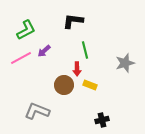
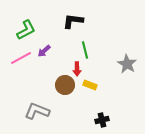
gray star: moved 2 px right, 1 px down; rotated 24 degrees counterclockwise
brown circle: moved 1 px right
